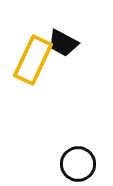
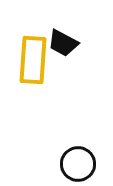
yellow rectangle: rotated 21 degrees counterclockwise
